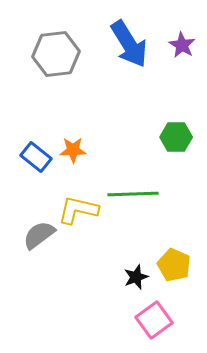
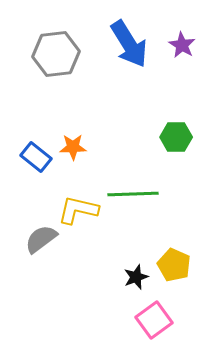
orange star: moved 3 px up
gray semicircle: moved 2 px right, 4 px down
